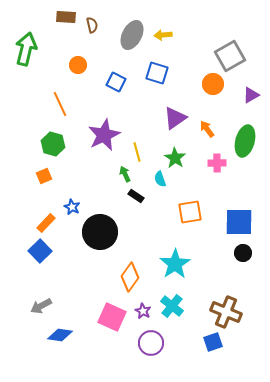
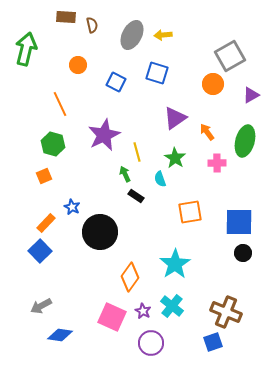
orange arrow at (207, 129): moved 3 px down
